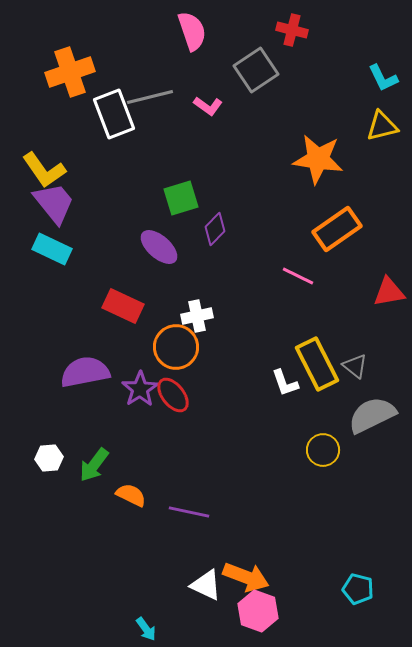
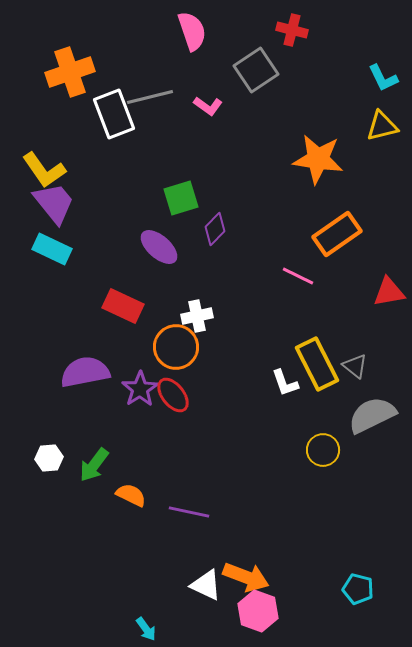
orange rectangle: moved 5 px down
